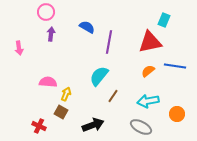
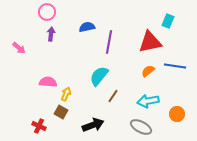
pink circle: moved 1 px right
cyan rectangle: moved 4 px right, 1 px down
blue semicircle: rotated 42 degrees counterclockwise
pink arrow: rotated 40 degrees counterclockwise
